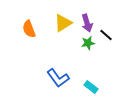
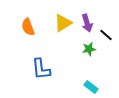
orange semicircle: moved 1 px left, 2 px up
green star: moved 1 px right, 6 px down
blue L-shape: moved 17 px left, 9 px up; rotated 30 degrees clockwise
